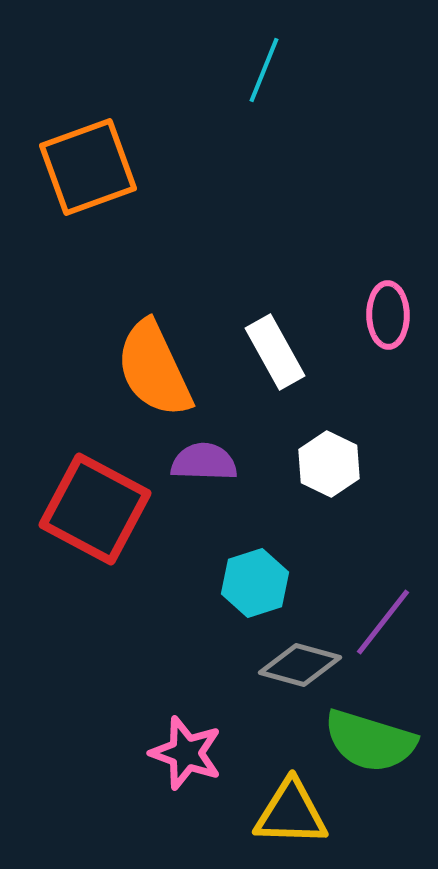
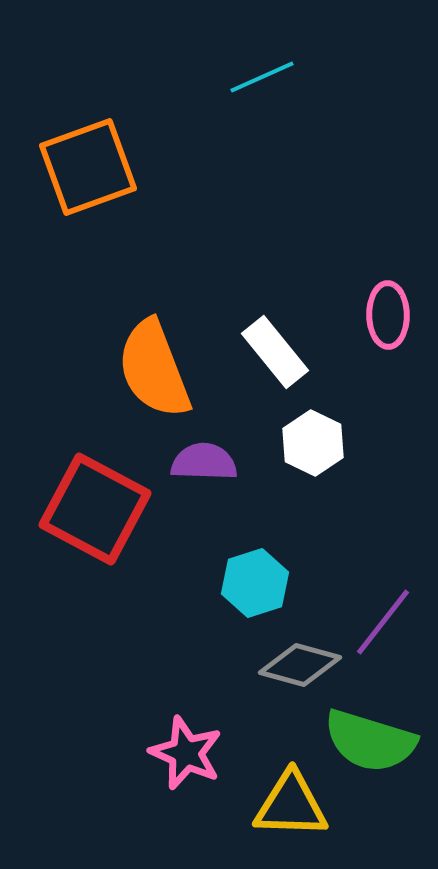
cyan line: moved 2 px left, 7 px down; rotated 44 degrees clockwise
white rectangle: rotated 10 degrees counterclockwise
orange semicircle: rotated 4 degrees clockwise
white hexagon: moved 16 px left, 21 px up
pink star: rotated 4 degrees clockwise
yellow triangle: moved 8 px up
